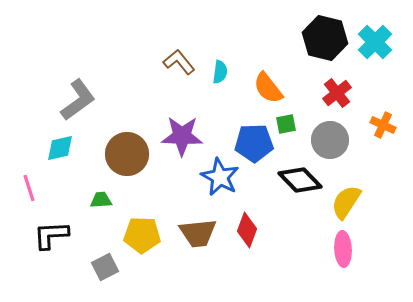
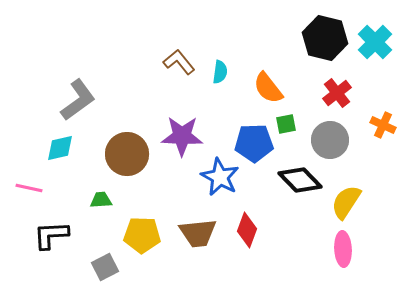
pink line: rotated 60 degrees counterclockwise
